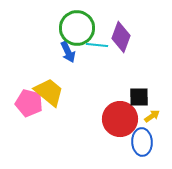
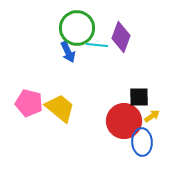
yellow trapezoid: moved 11 px right, 16 px down
red circle: moved 4 px right, 2 px down
